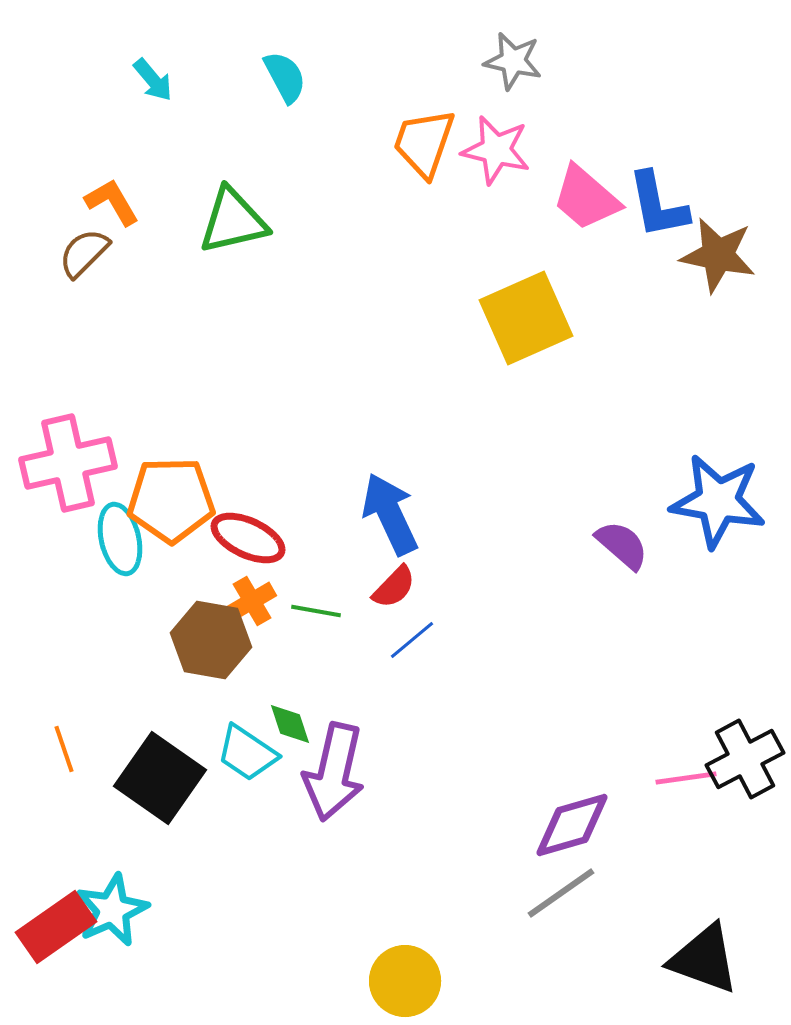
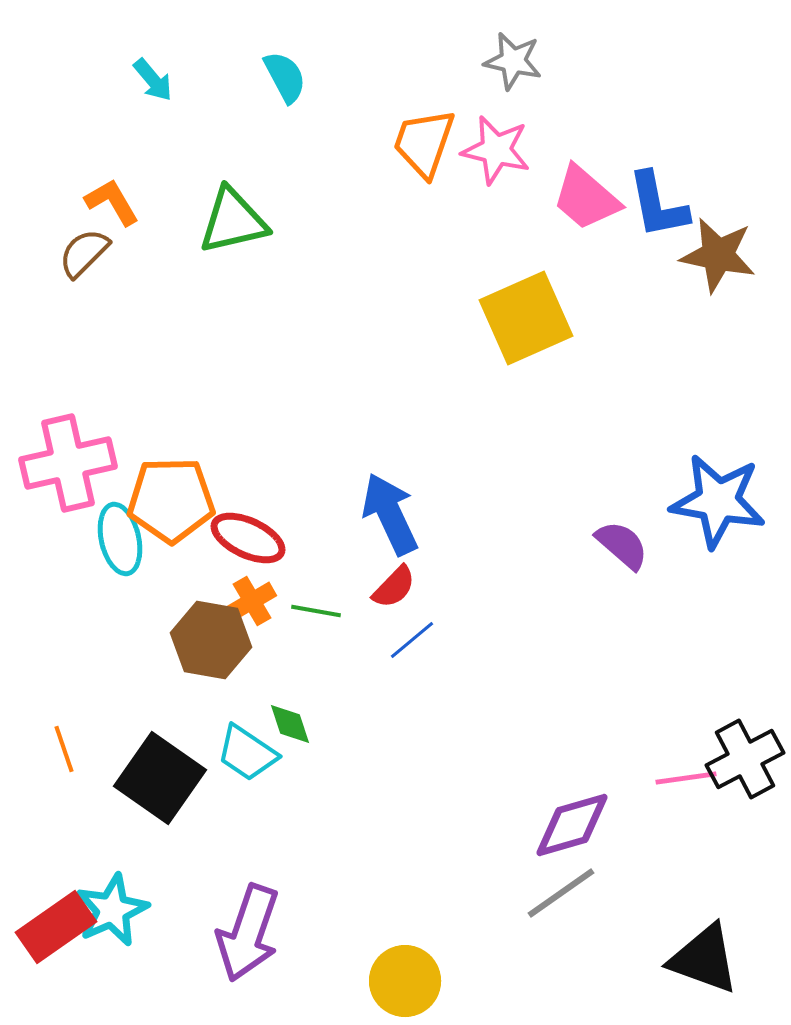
purple arrow: moved 86 px left, 161 px down; rotated 6 degrees clockwise
